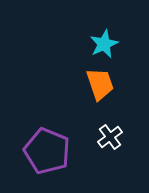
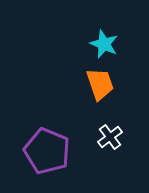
cyan star: rotated 24 degrees counterclockwise
